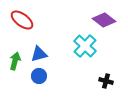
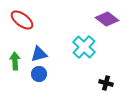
purple diamond: moved 3 px right, 1 px up
cyan cross: moved 1 px left, 1 px down
green arrow: rotated 18 degrees counterclockwise
blue circle: moved 2 px up
black cross: moved 2 px down
